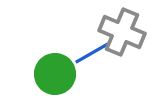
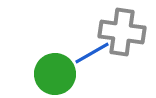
gray cross: rotated 15 degrees counterclockwise
